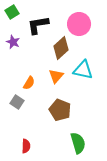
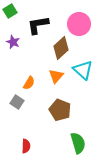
green square: moved 2 px left, 1 px up
cyan triangle: rotated 30 degrees clockwise
